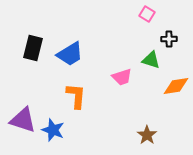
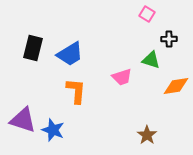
orange L-shape: moved 5 px up
